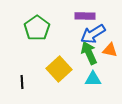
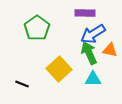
purple rectangle: moved 3 px up
black line: moved 2 px down; rotated 64 degrees counterclockwise
